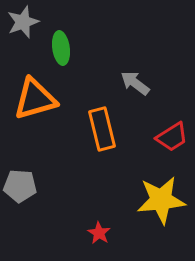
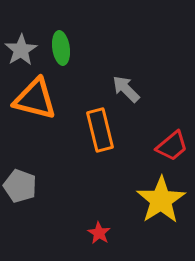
gray star: moved 2 px left, 28 px down; rotated 12 degrees counterclockwise
gray arrow: moved 9 px left, 6 px down; rotated 8 degrees clockwise
orange triangle: rotated 30 degrees clockwise
orange rectangle: moved 2 px left, 1 px down
red trapezoid: moved 9 px down; rotated 8 degrees counterclockwise
gray pentagon: rotated 16 degrees clockwise
yellow star: rotated 27 degrees counterclockwise
